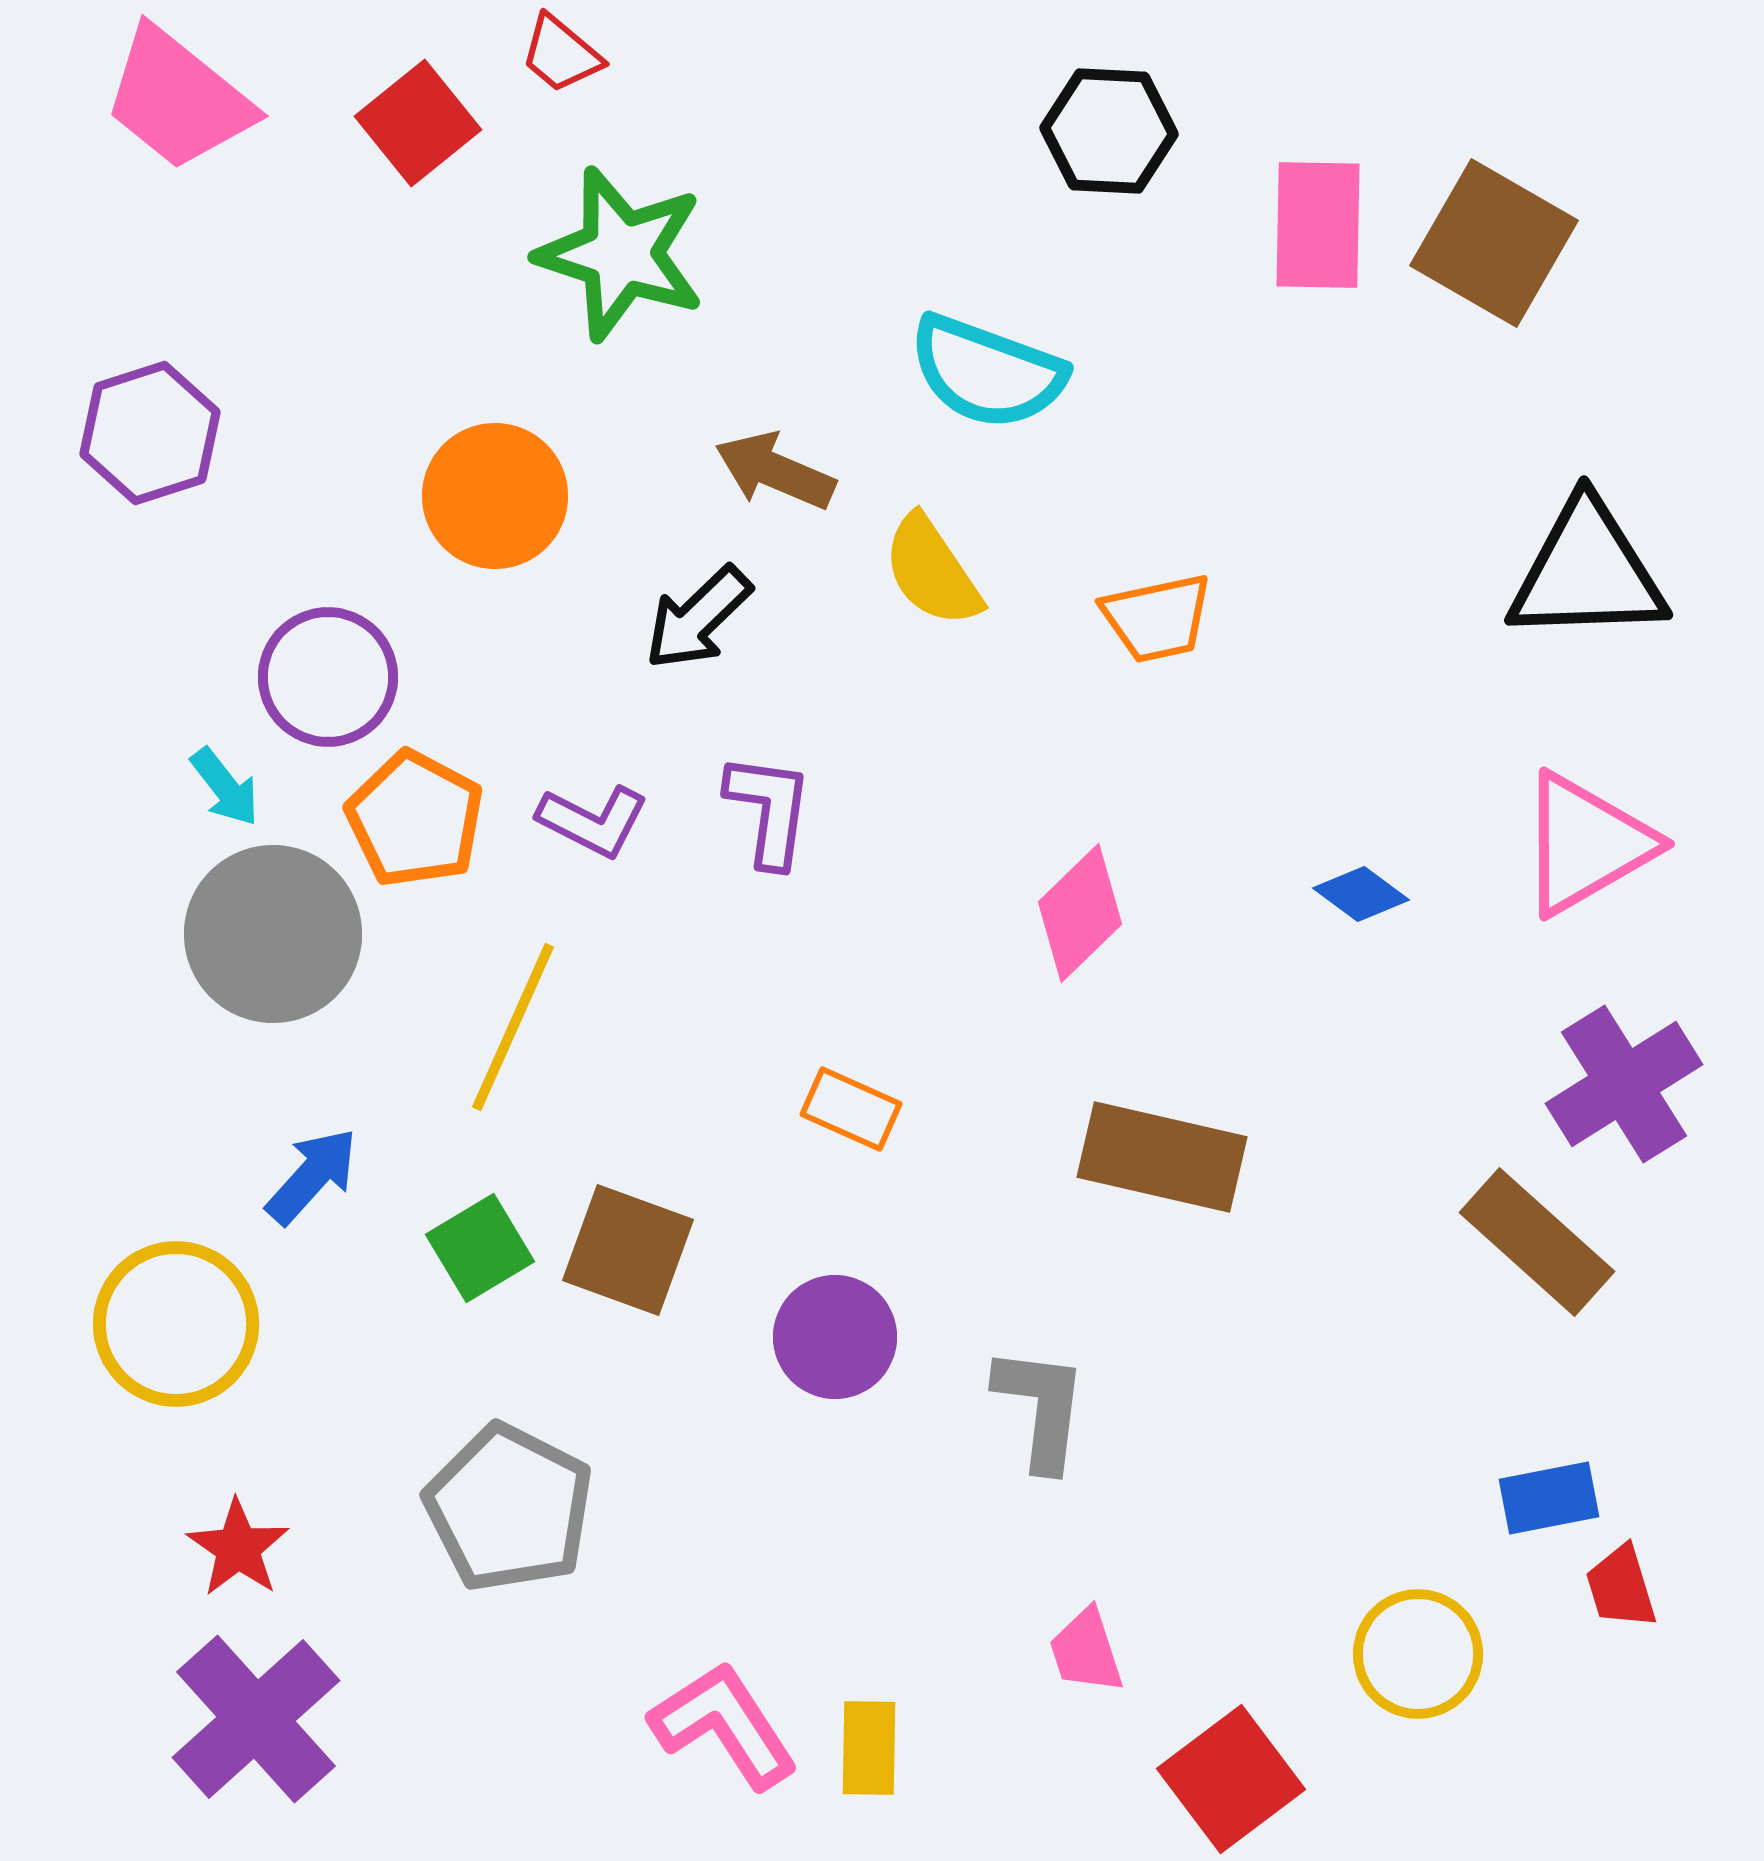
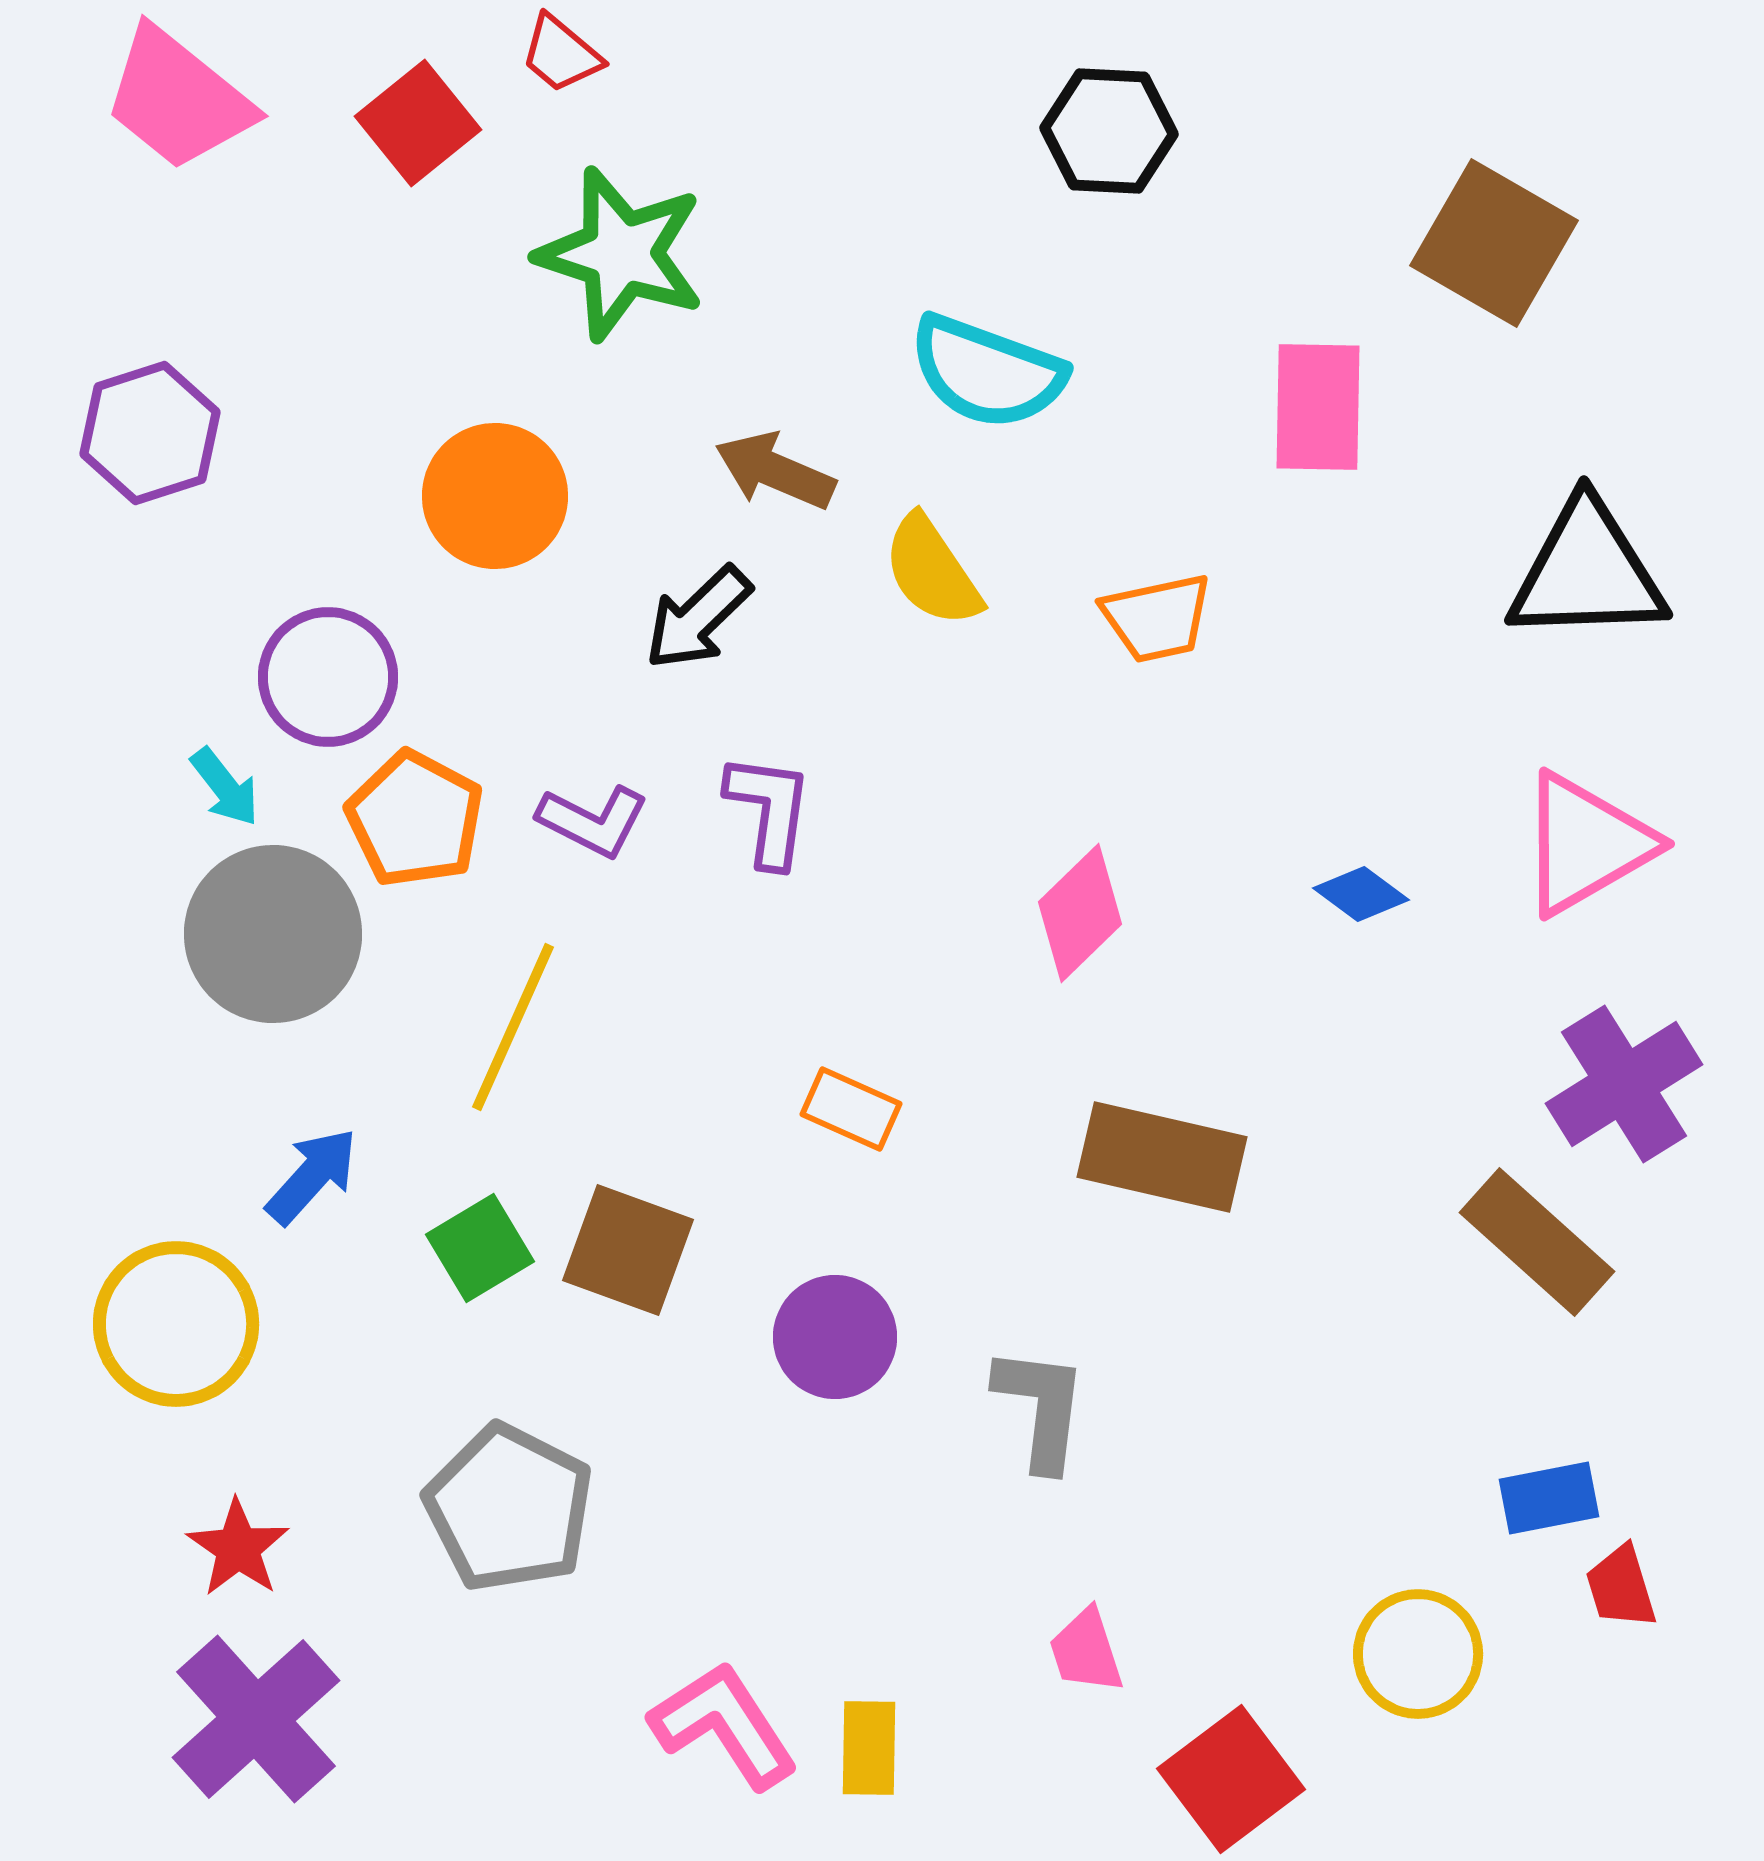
pink rectangle at (1318, 225): moved 182 px down
